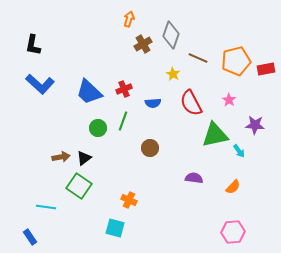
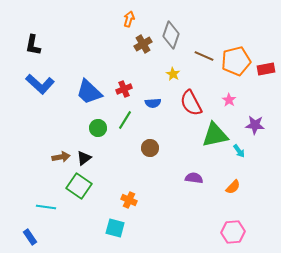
brown line: moved 6 px right, 2 px up
green line: moved 2 px right, 1 px up; rotated 12 degrees clockwise
